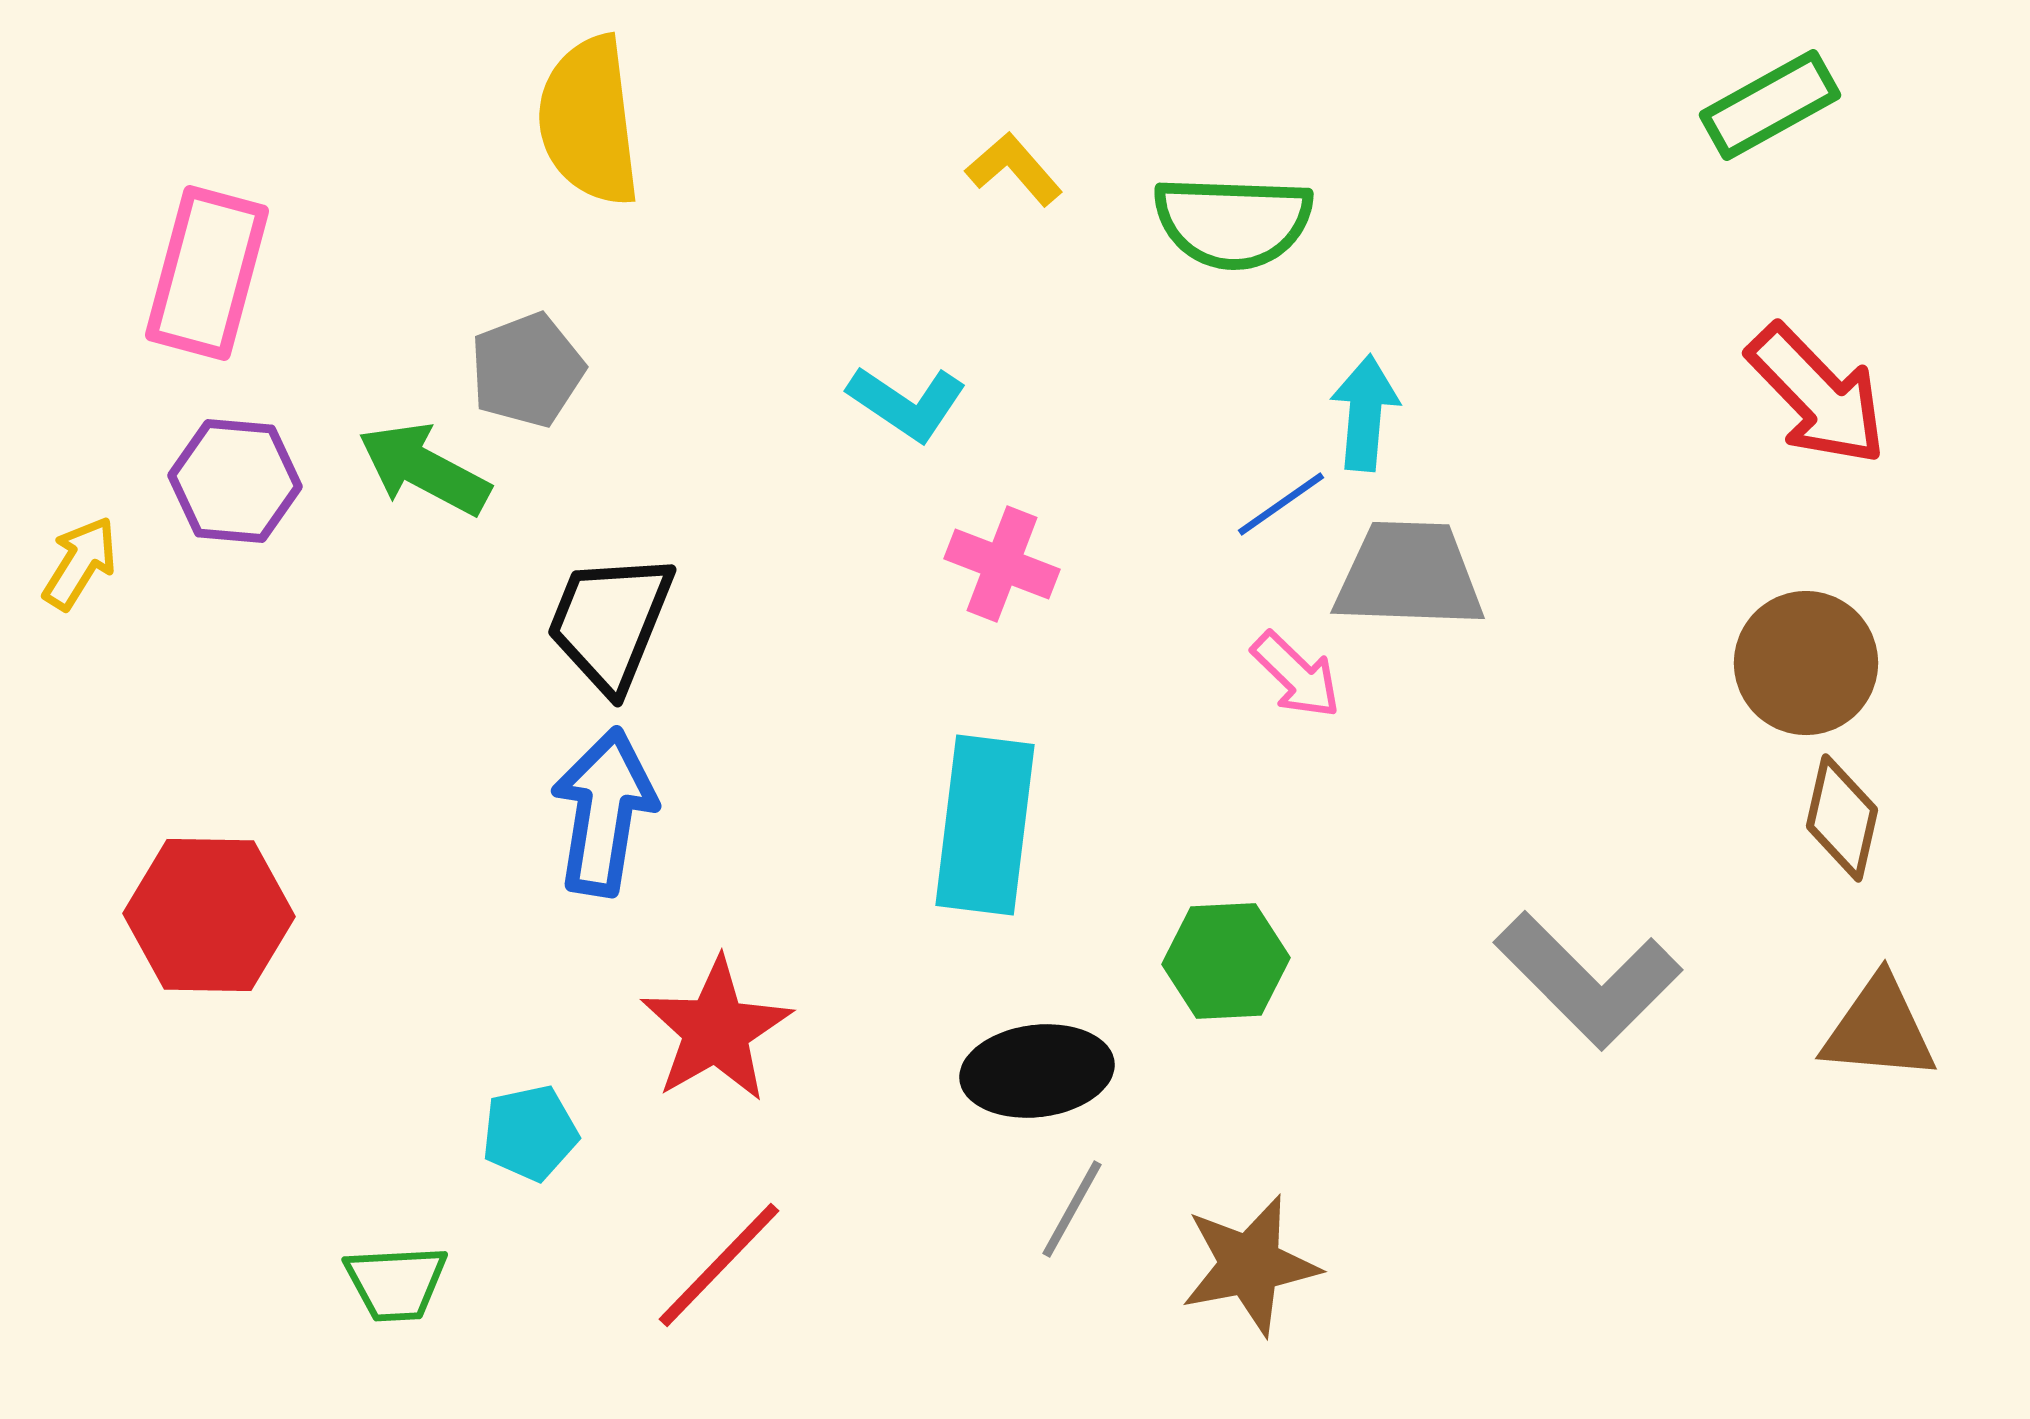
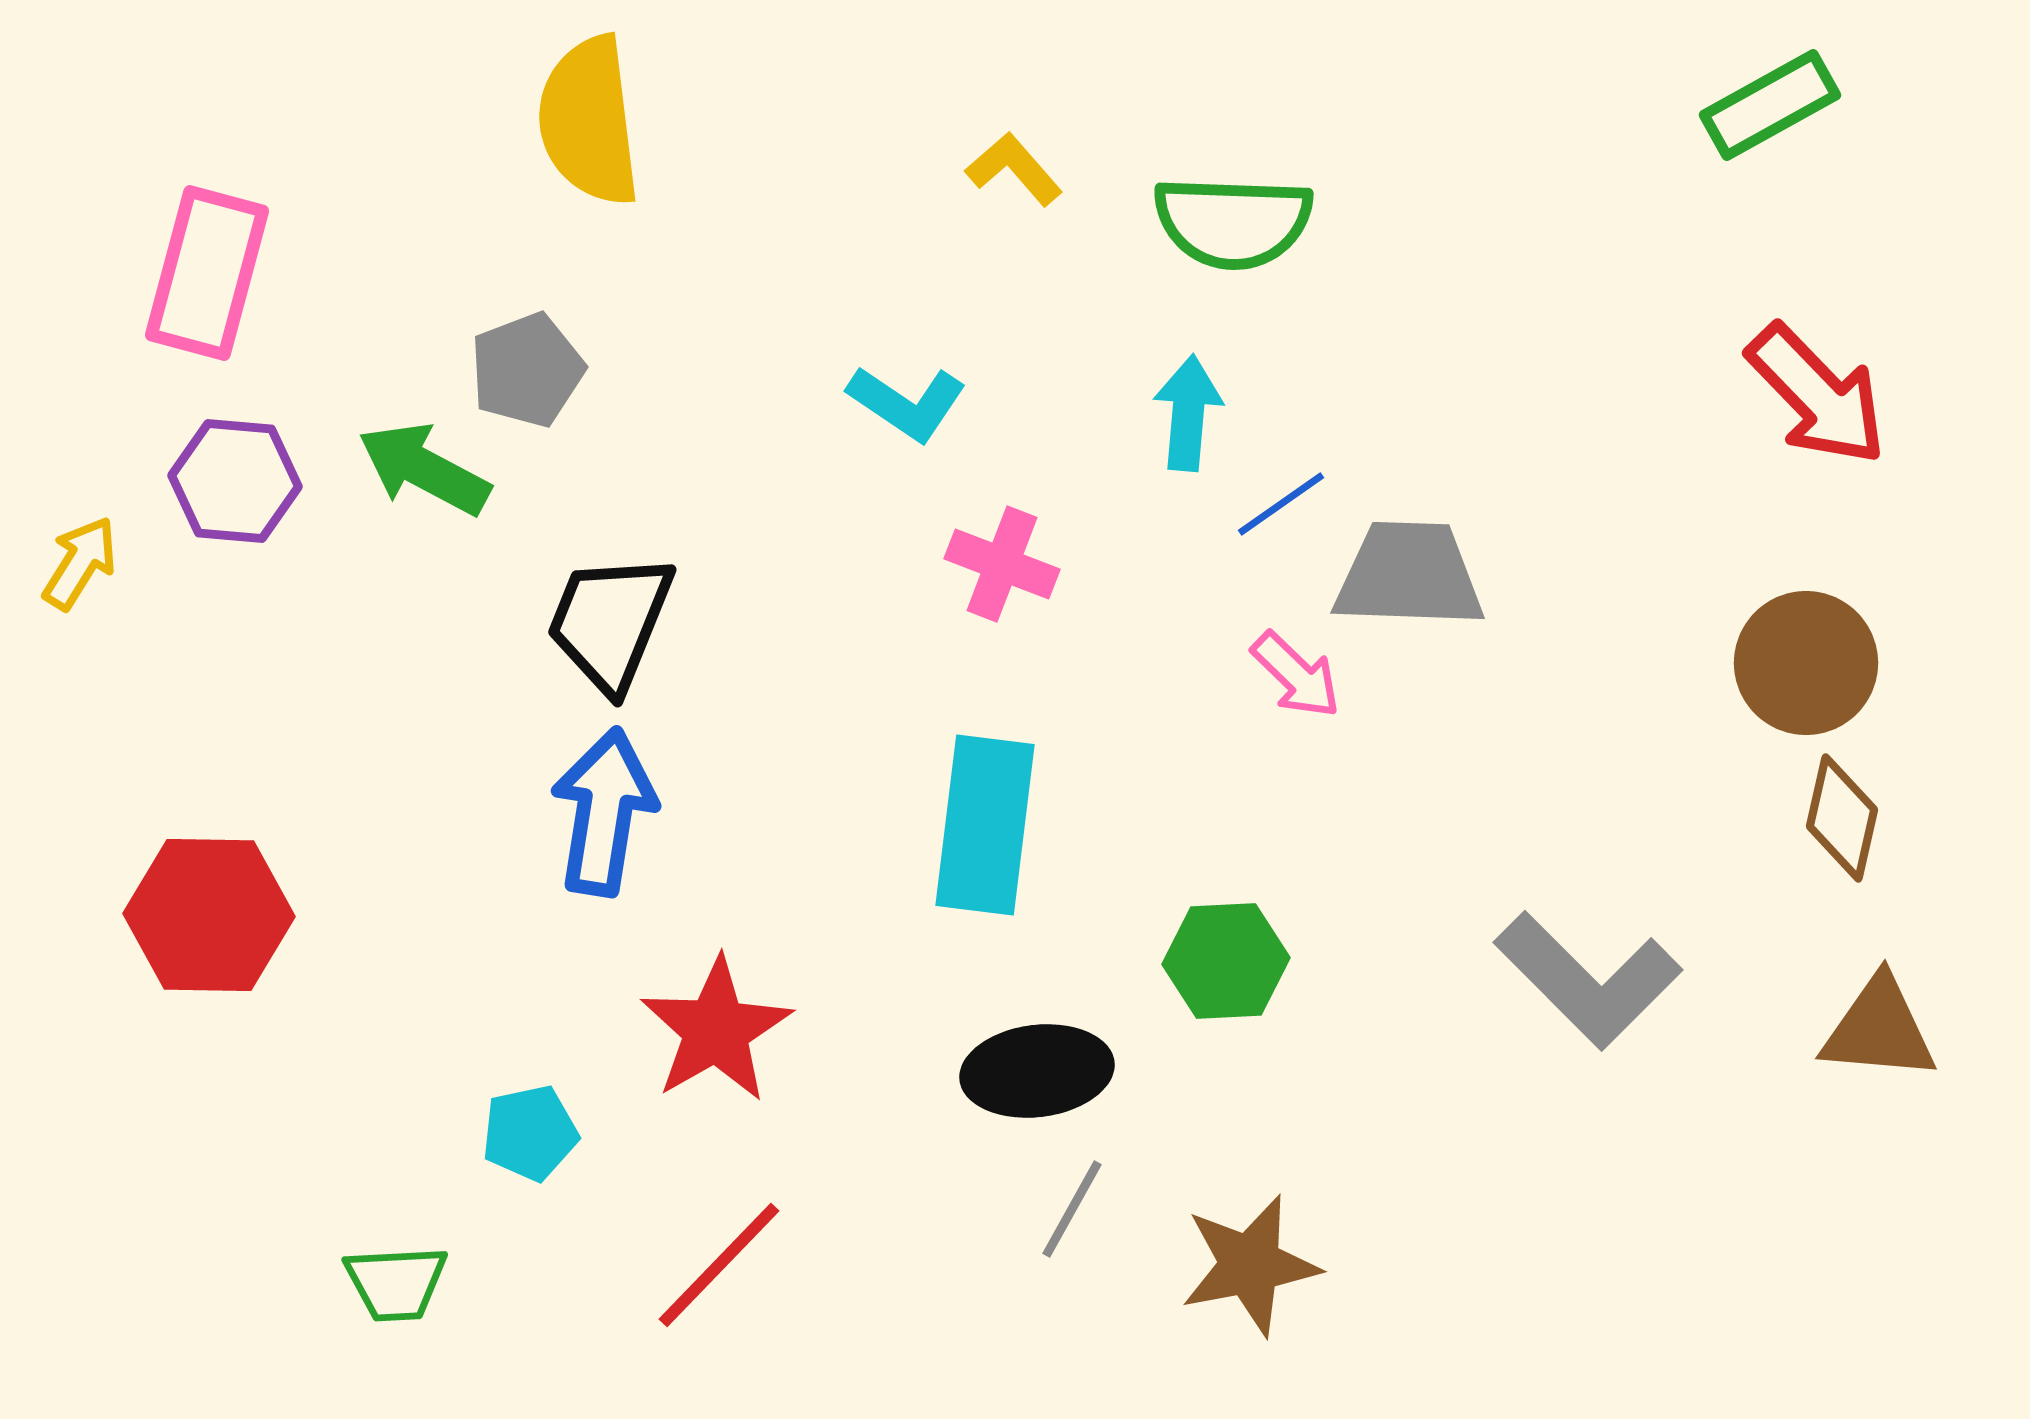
cyan arrow: moved 177 px left
